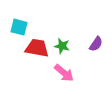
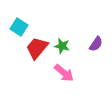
cyan square: rotated 18 degrees clockwise
red trapezoid: rotated 60 degrees counterclockwise
